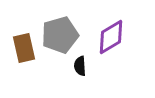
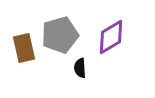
black semicircle: moved 2 px down
